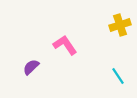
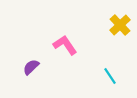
yellow cross: rotated 25 degrees counterclockwise
cyan line: moved 8 px left
